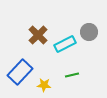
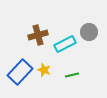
brown cross: rotated 30 degrees clockwise
yellow star: moved 15 px up; rotated 16 degrees clockwise
